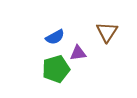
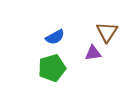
purple triangle: moved 15 px right
green pentagon: moved 4 px left, 1 px up
